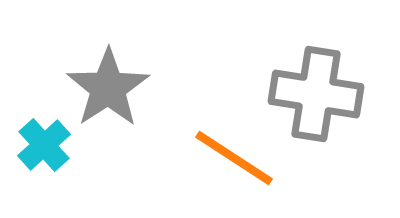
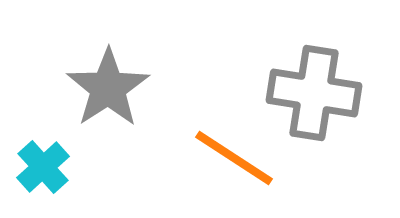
gray cross: moved 2 px left, 1 px up
cyan cross: moved 1 px left, 22 px down
